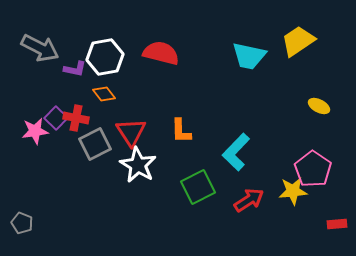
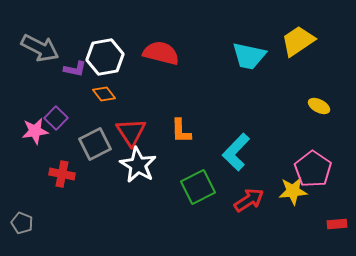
red cross: moved 14 px left, 56 px down
